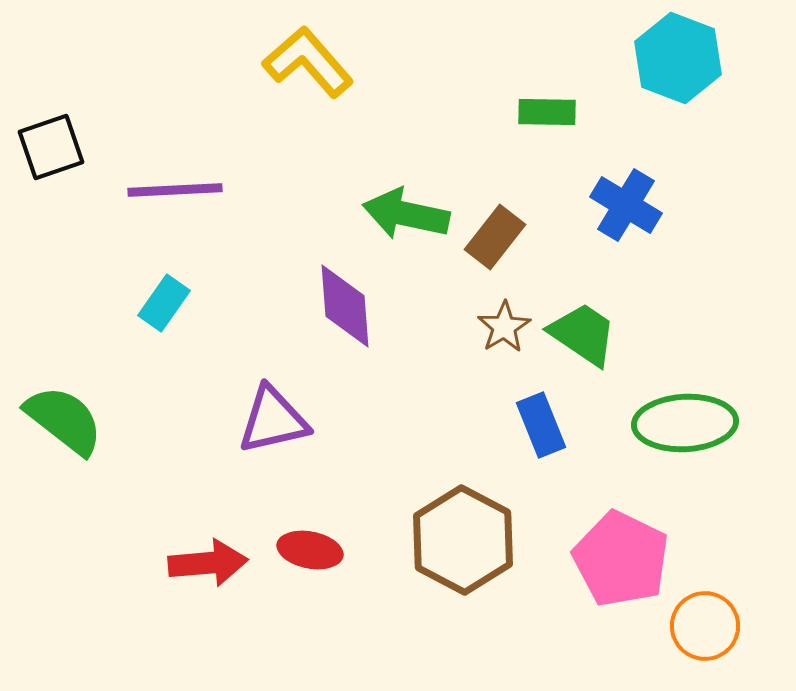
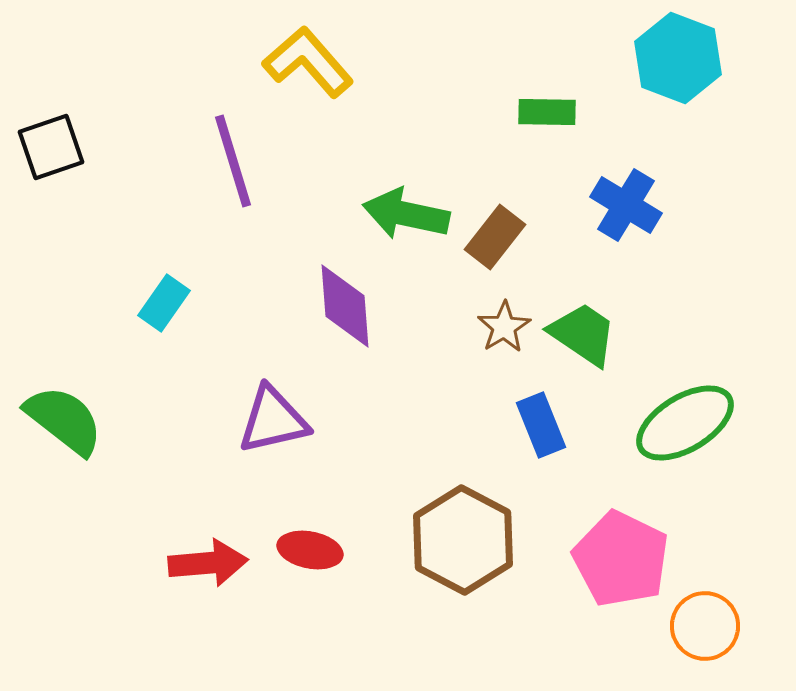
purple line: moved 58 px right, 29 px up; rotated 76 degrees clockwise
green ellipse: rotated 28 degrees counterclockwise
